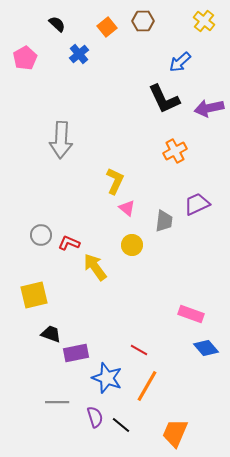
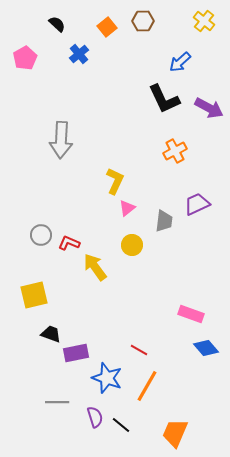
purple arrow: rotated 140 degrees counterclockwise
pink triangle: rotated 42 degrees clockwise
